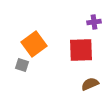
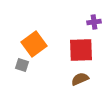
brown semicircle: moved 10 px left, 5 px up
